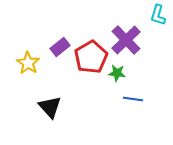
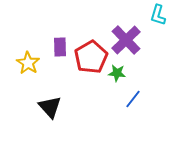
purple rectangle: rotated 54 degrees counterclockwise
blue line: rotated 60 degrees counterclockwise
